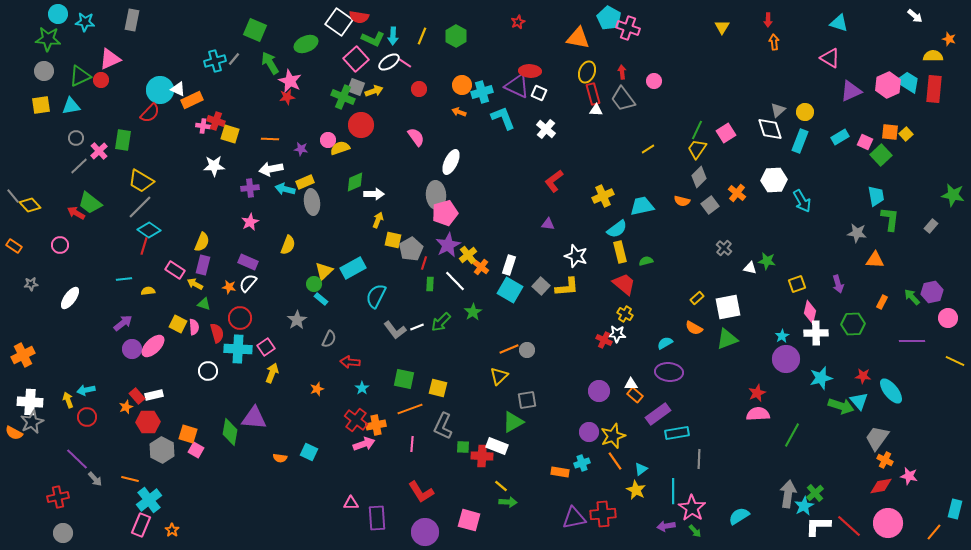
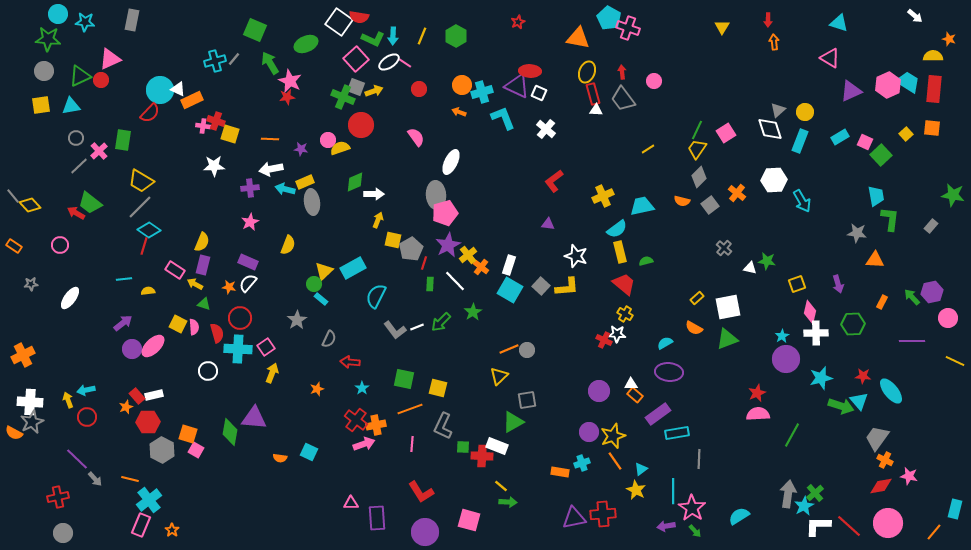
orange square at (890, 132): moved 42 px right, 4 px up
